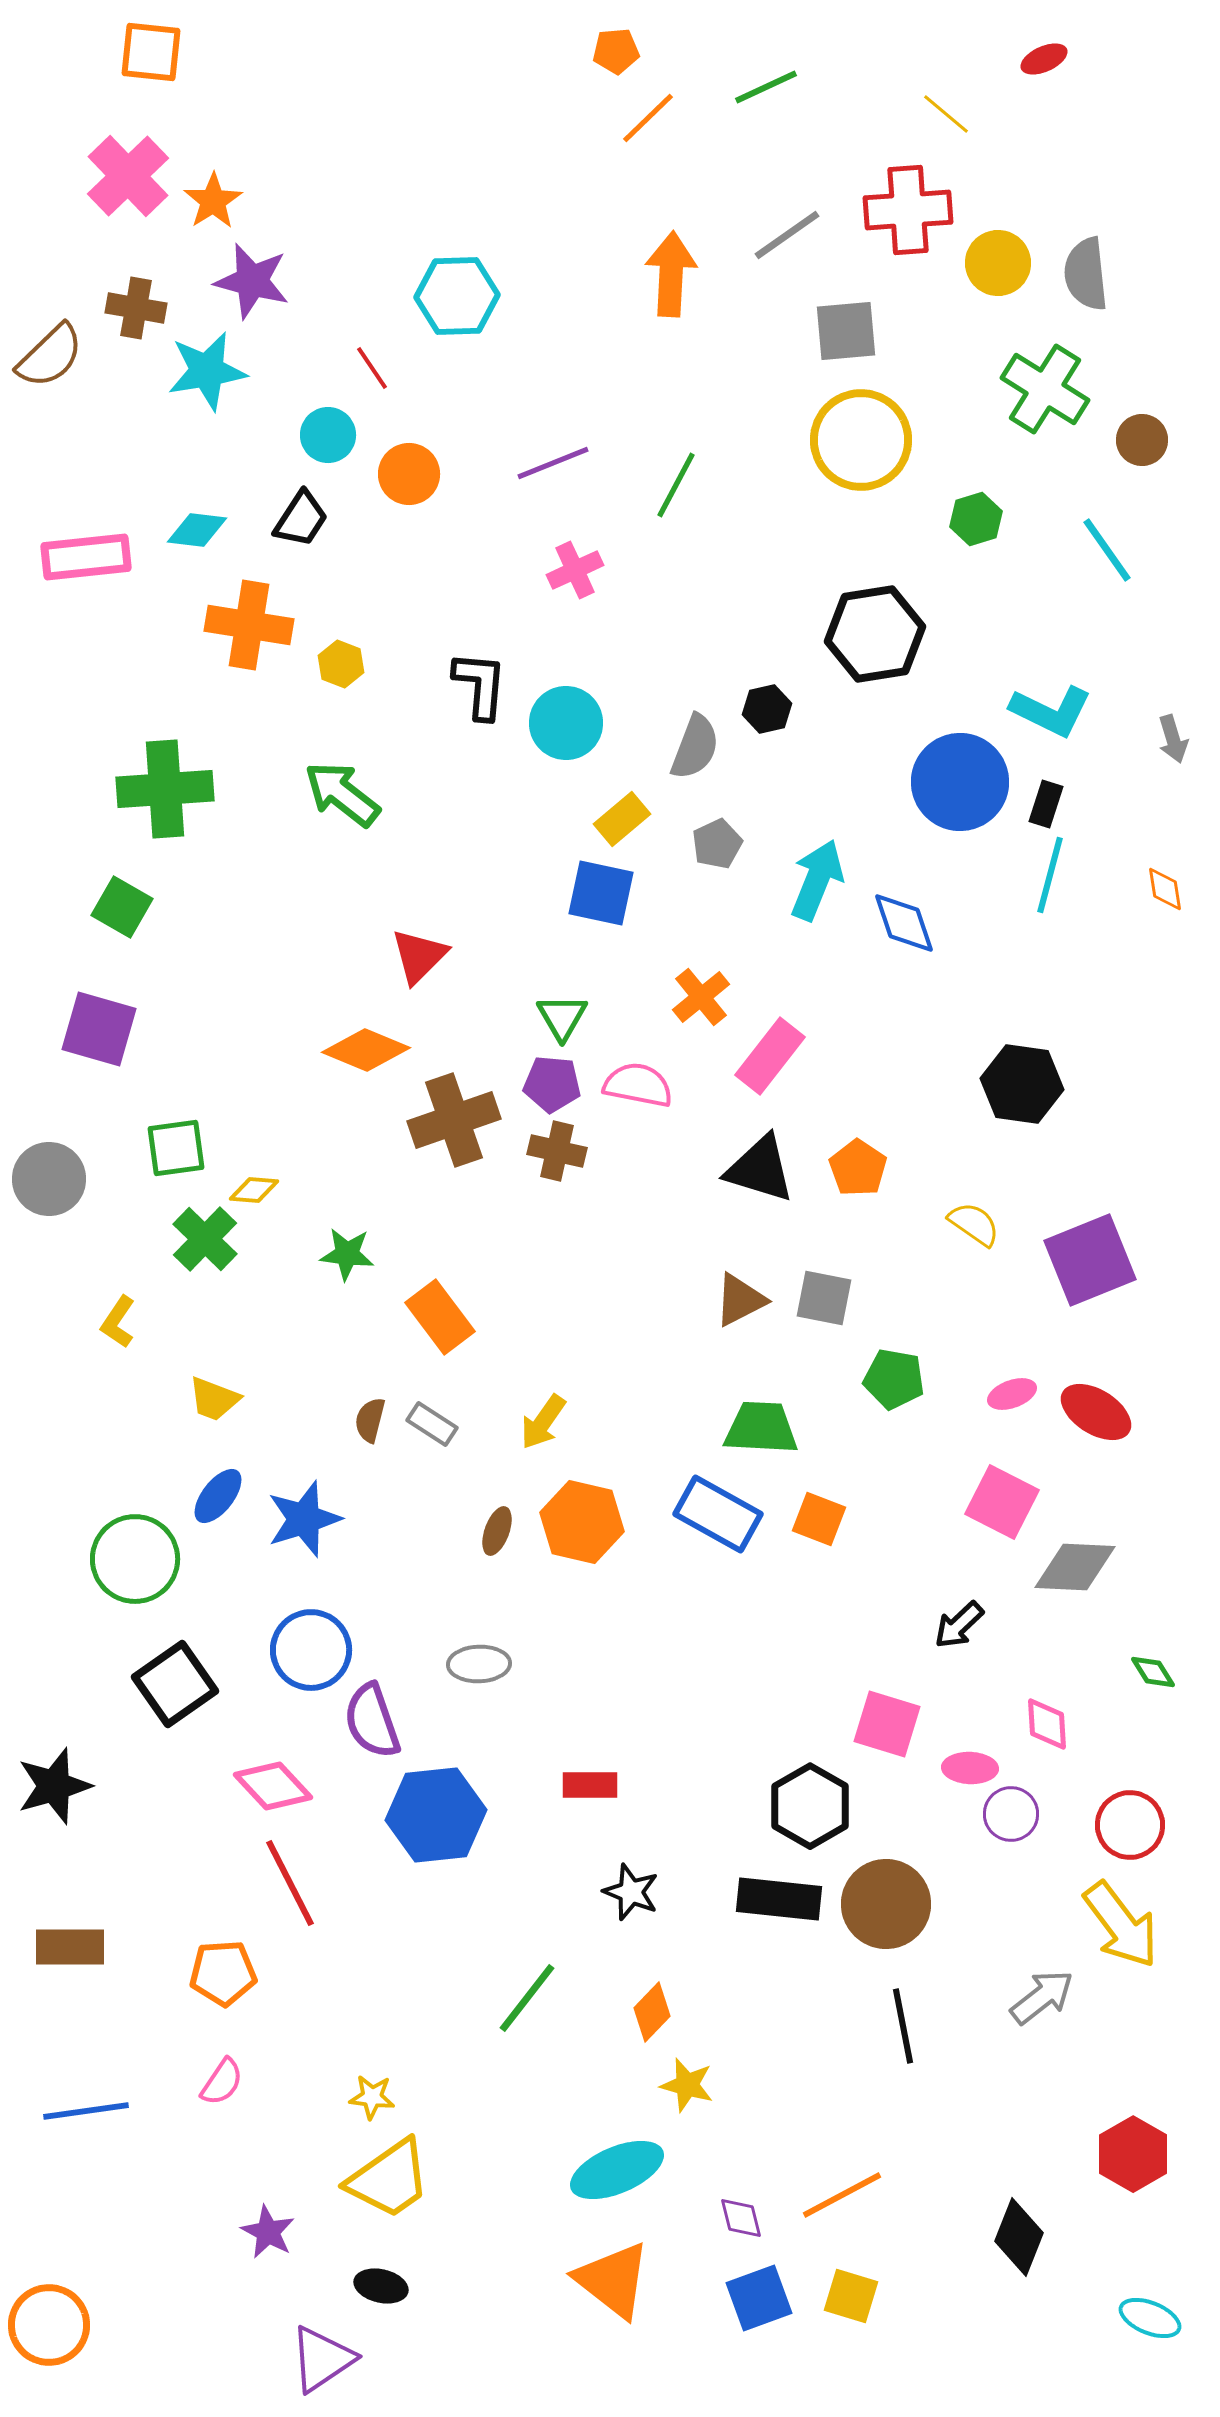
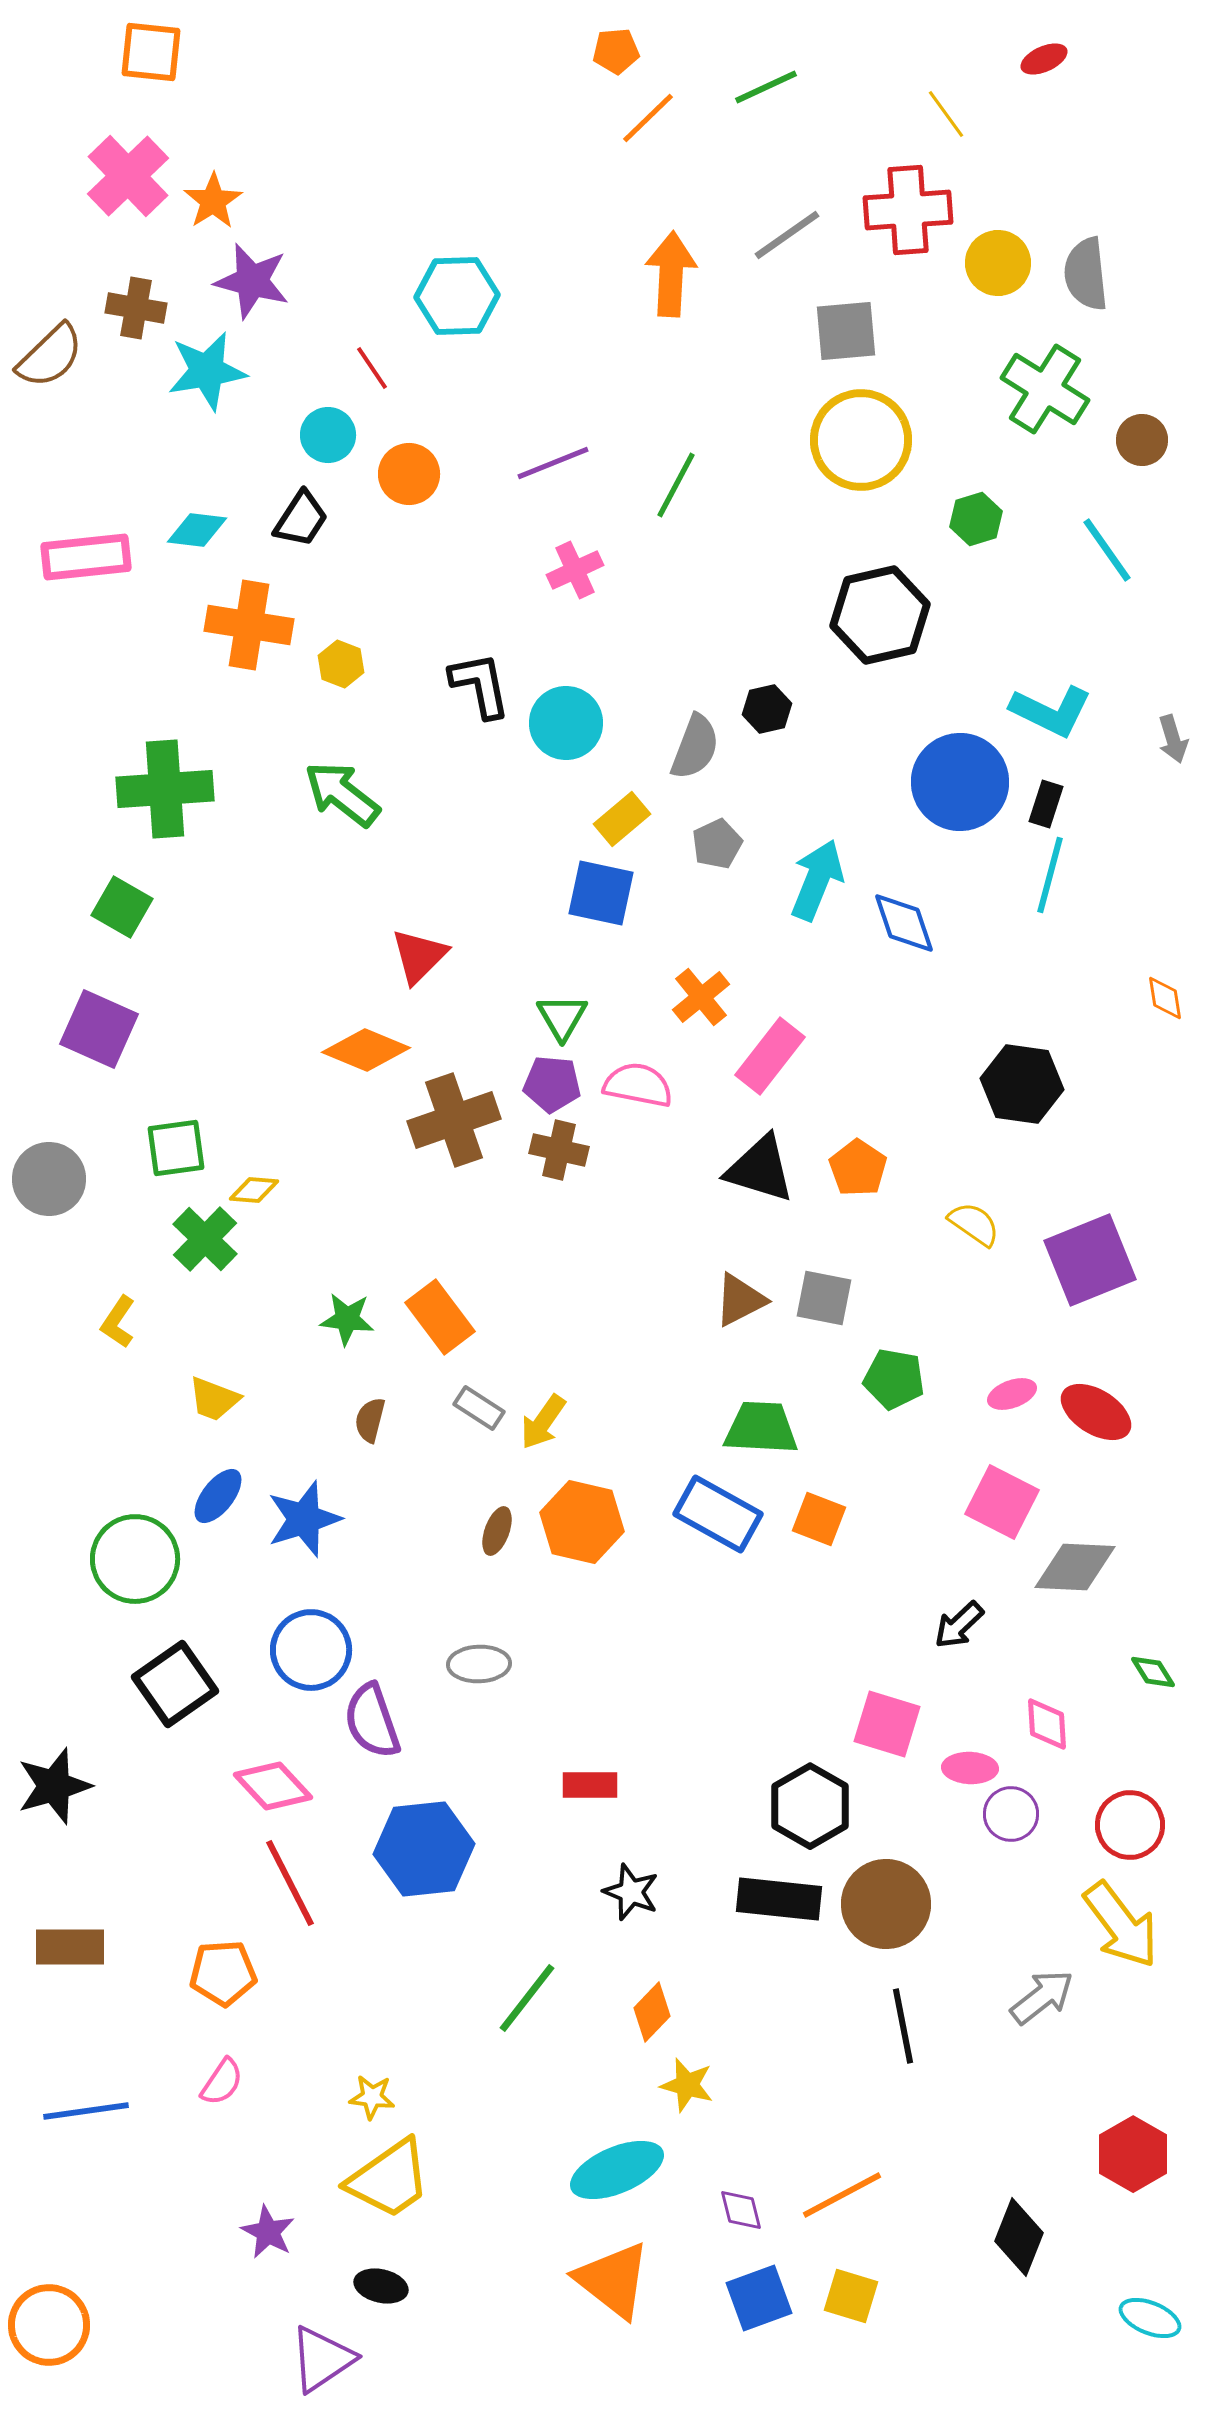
yellow line at (946, 114): rotated 14 degrees clockwise
black hexagon at (875, 634): moved 5 px right, 19 px up; rotated 4 degrees counterclockwise
black L-shape at (480, 685): rotated 16 degrees counterclockwise
orange diamond at (1165, 889): moved 109 px down
purple square at (99, 1029): rotated 8 degrees clockwise
brown cross at (557, 1151): moved 2 px right, 1 px up
green star at (347, 1254): moved 65 px down
gray rectangle at (432, 1424): moved 47 px right, 16 px up
blue hexagon at (436, 1815): moved 12 px left, 34 px down
purple diamond at (741, 2218): moved 8 px up
